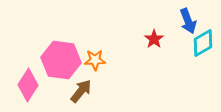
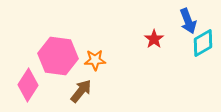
pink hexagon: moved 3 px left, 4 px up
